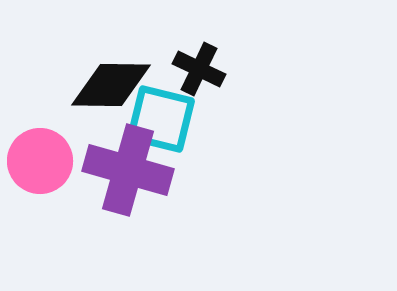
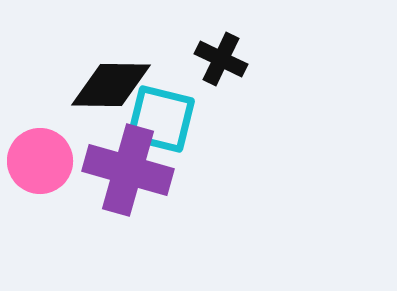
black cross: moved 22 px right, 10 px up
